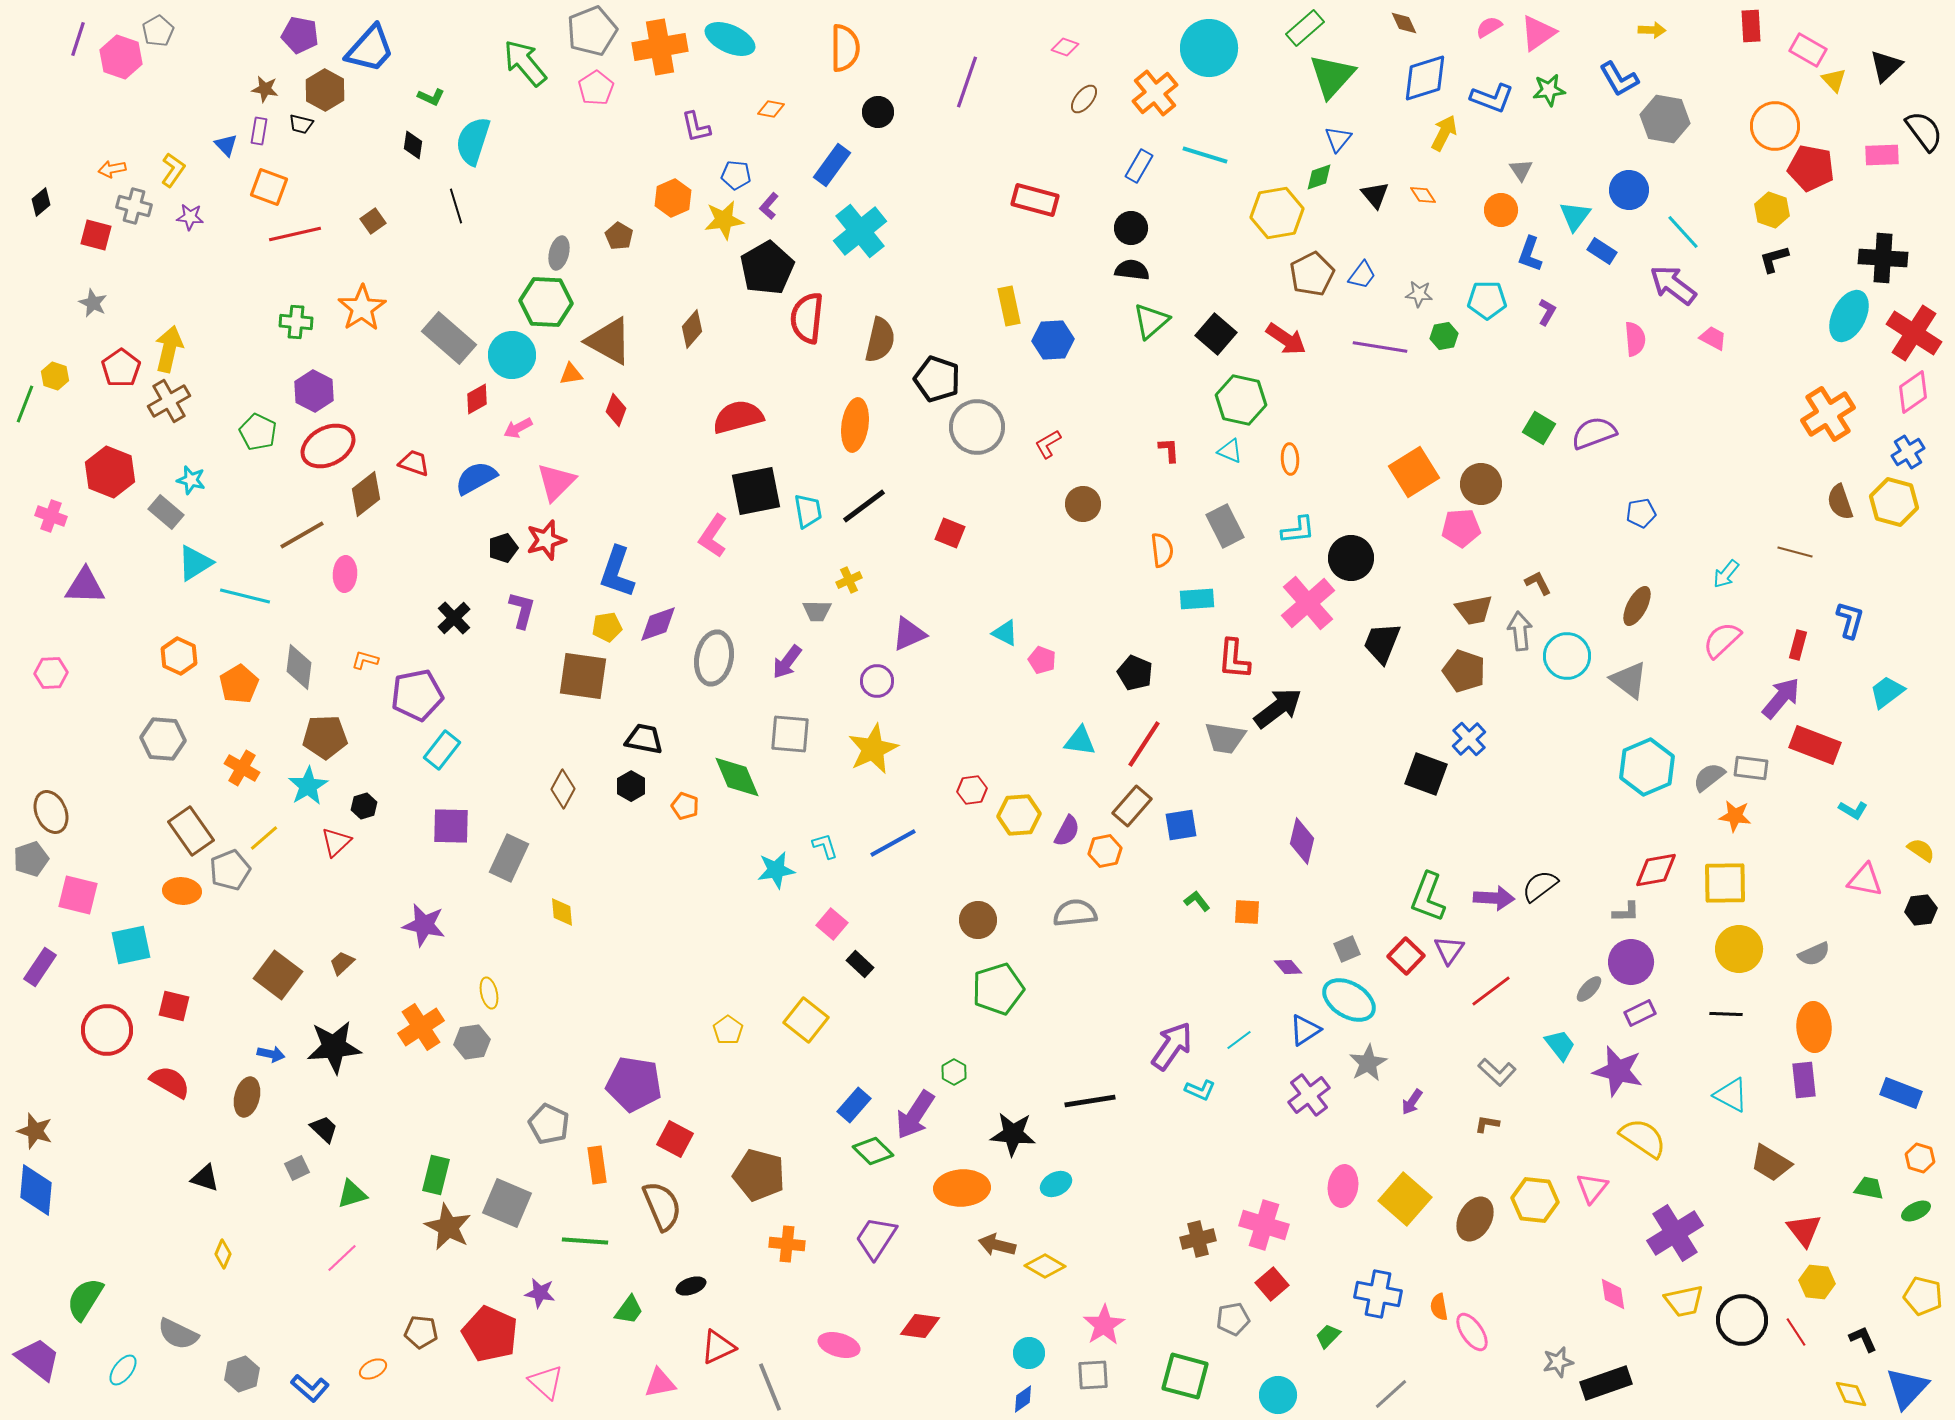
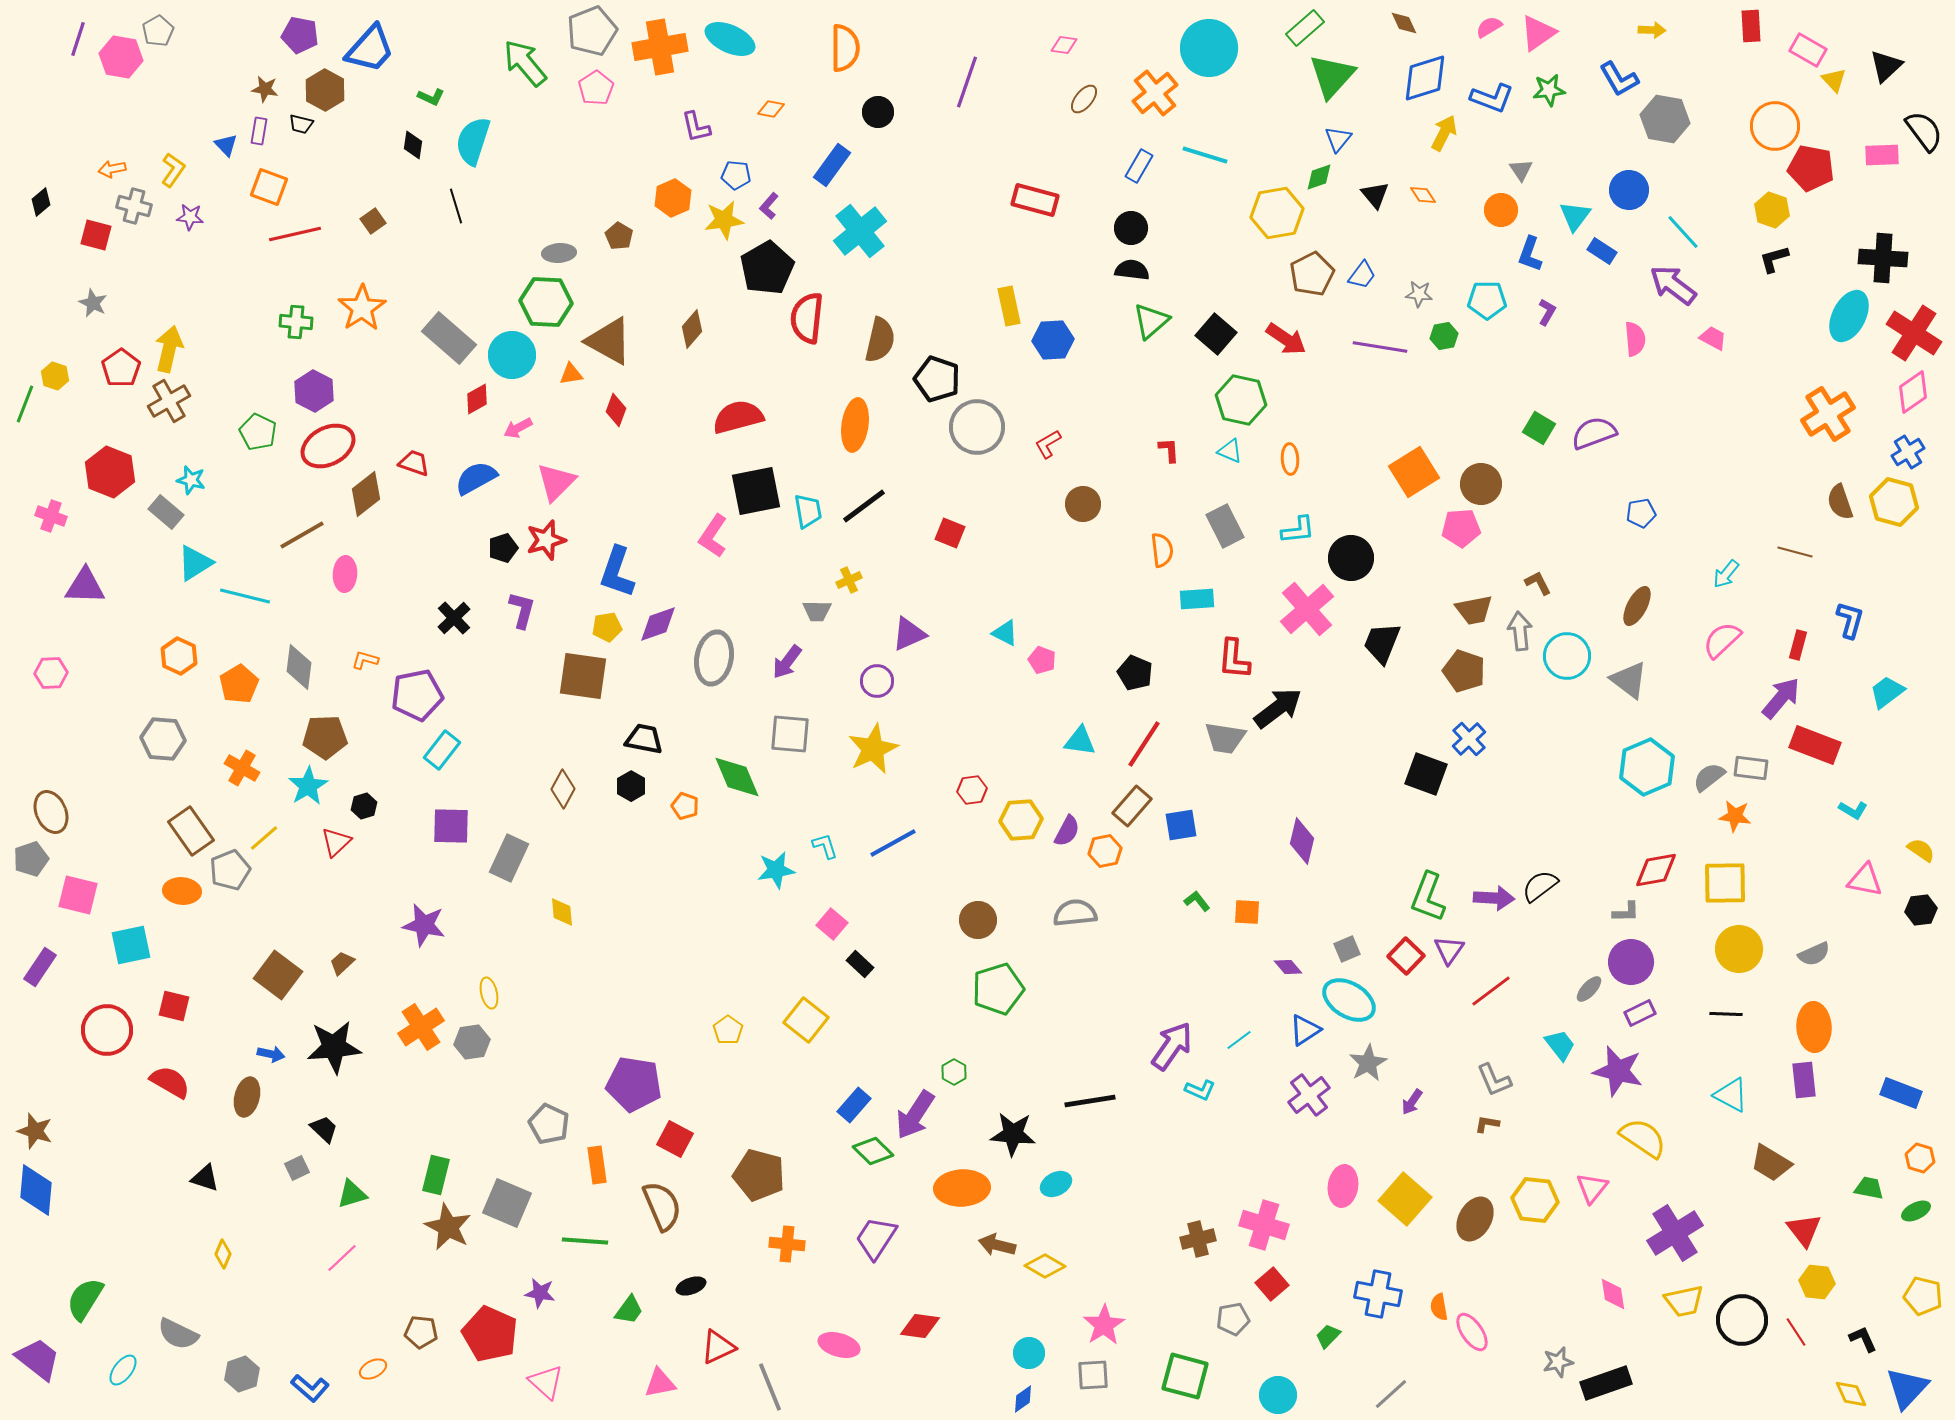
pink diamond at (1065, 47): moved 1 px left, 2 px up; rotated 12 degrees counterclockwise
pink hexagon at (121, 57): rotated 9 degrees counterclockwise
gray ellipse at (559, 253): rotated 72 degrees clockwise
pink cross at (1308, 603): moved 1 px left, 6 px down
yellow hexagon at (1019, 815): moved 2 px right, 5 px down
gray L-shape at (1497, 1072): moved 3 px left, 8 px down; rotated 24 degrees clockwise
